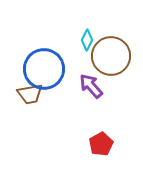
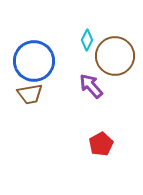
brown circle: moved 4 px right
blue circle: moved 10 px left, 8 px up
